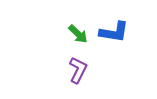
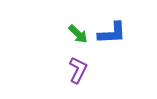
blue L-shape: moved 2 px left, 1 px down; rotated 12 degrees counterclockwise
